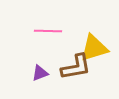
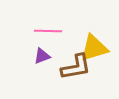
purple triangle: moved 2 px right, 17 px up
